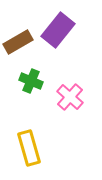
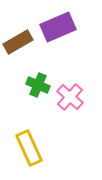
purple rectangle: moved 3 px up; rotated 28 degrees clockwise
green cross: moved 7 px right, 4 px down
yellow rectangle: rotated 8 degrees counterclockwise
